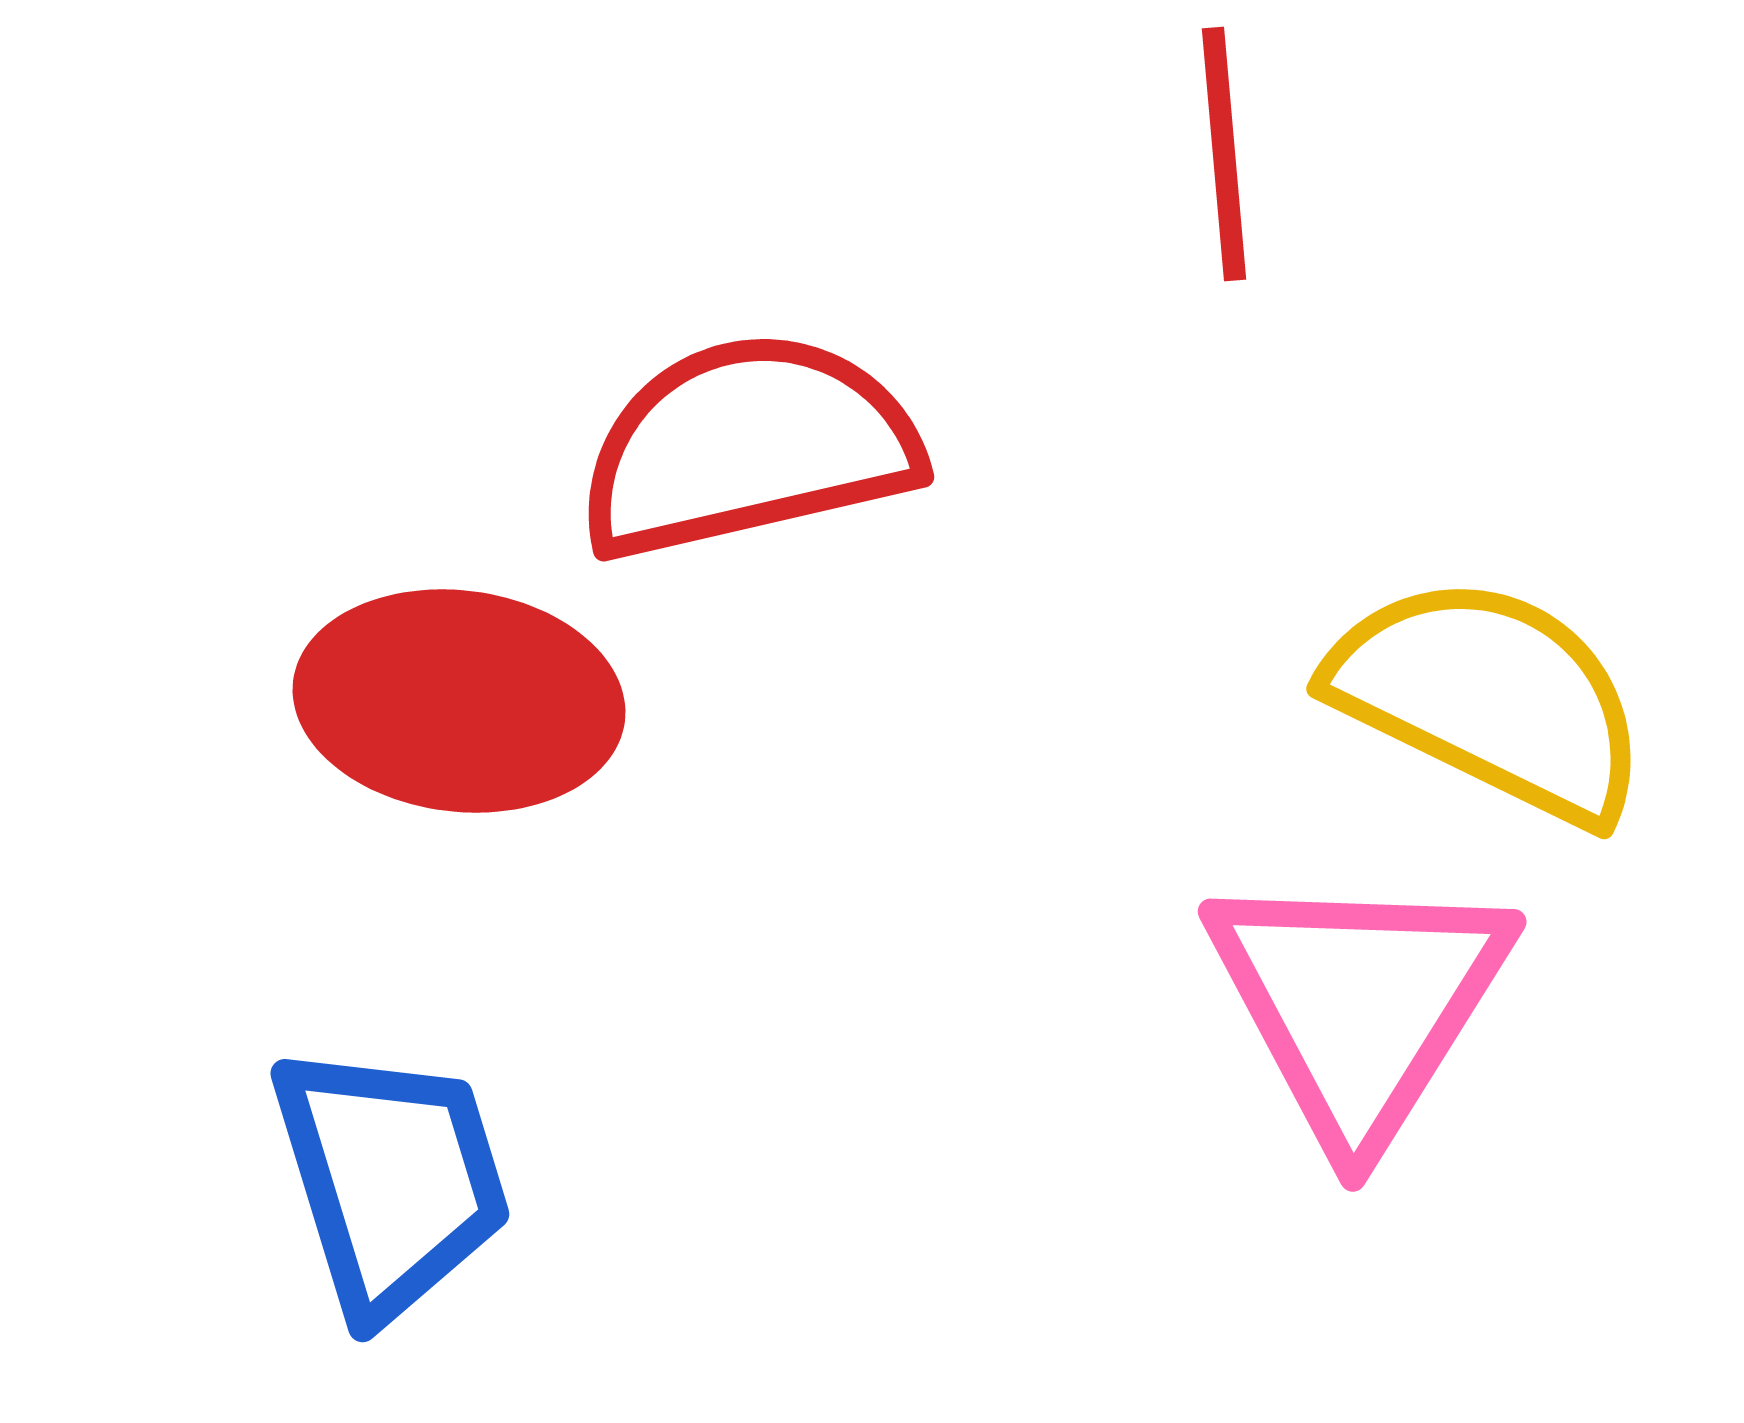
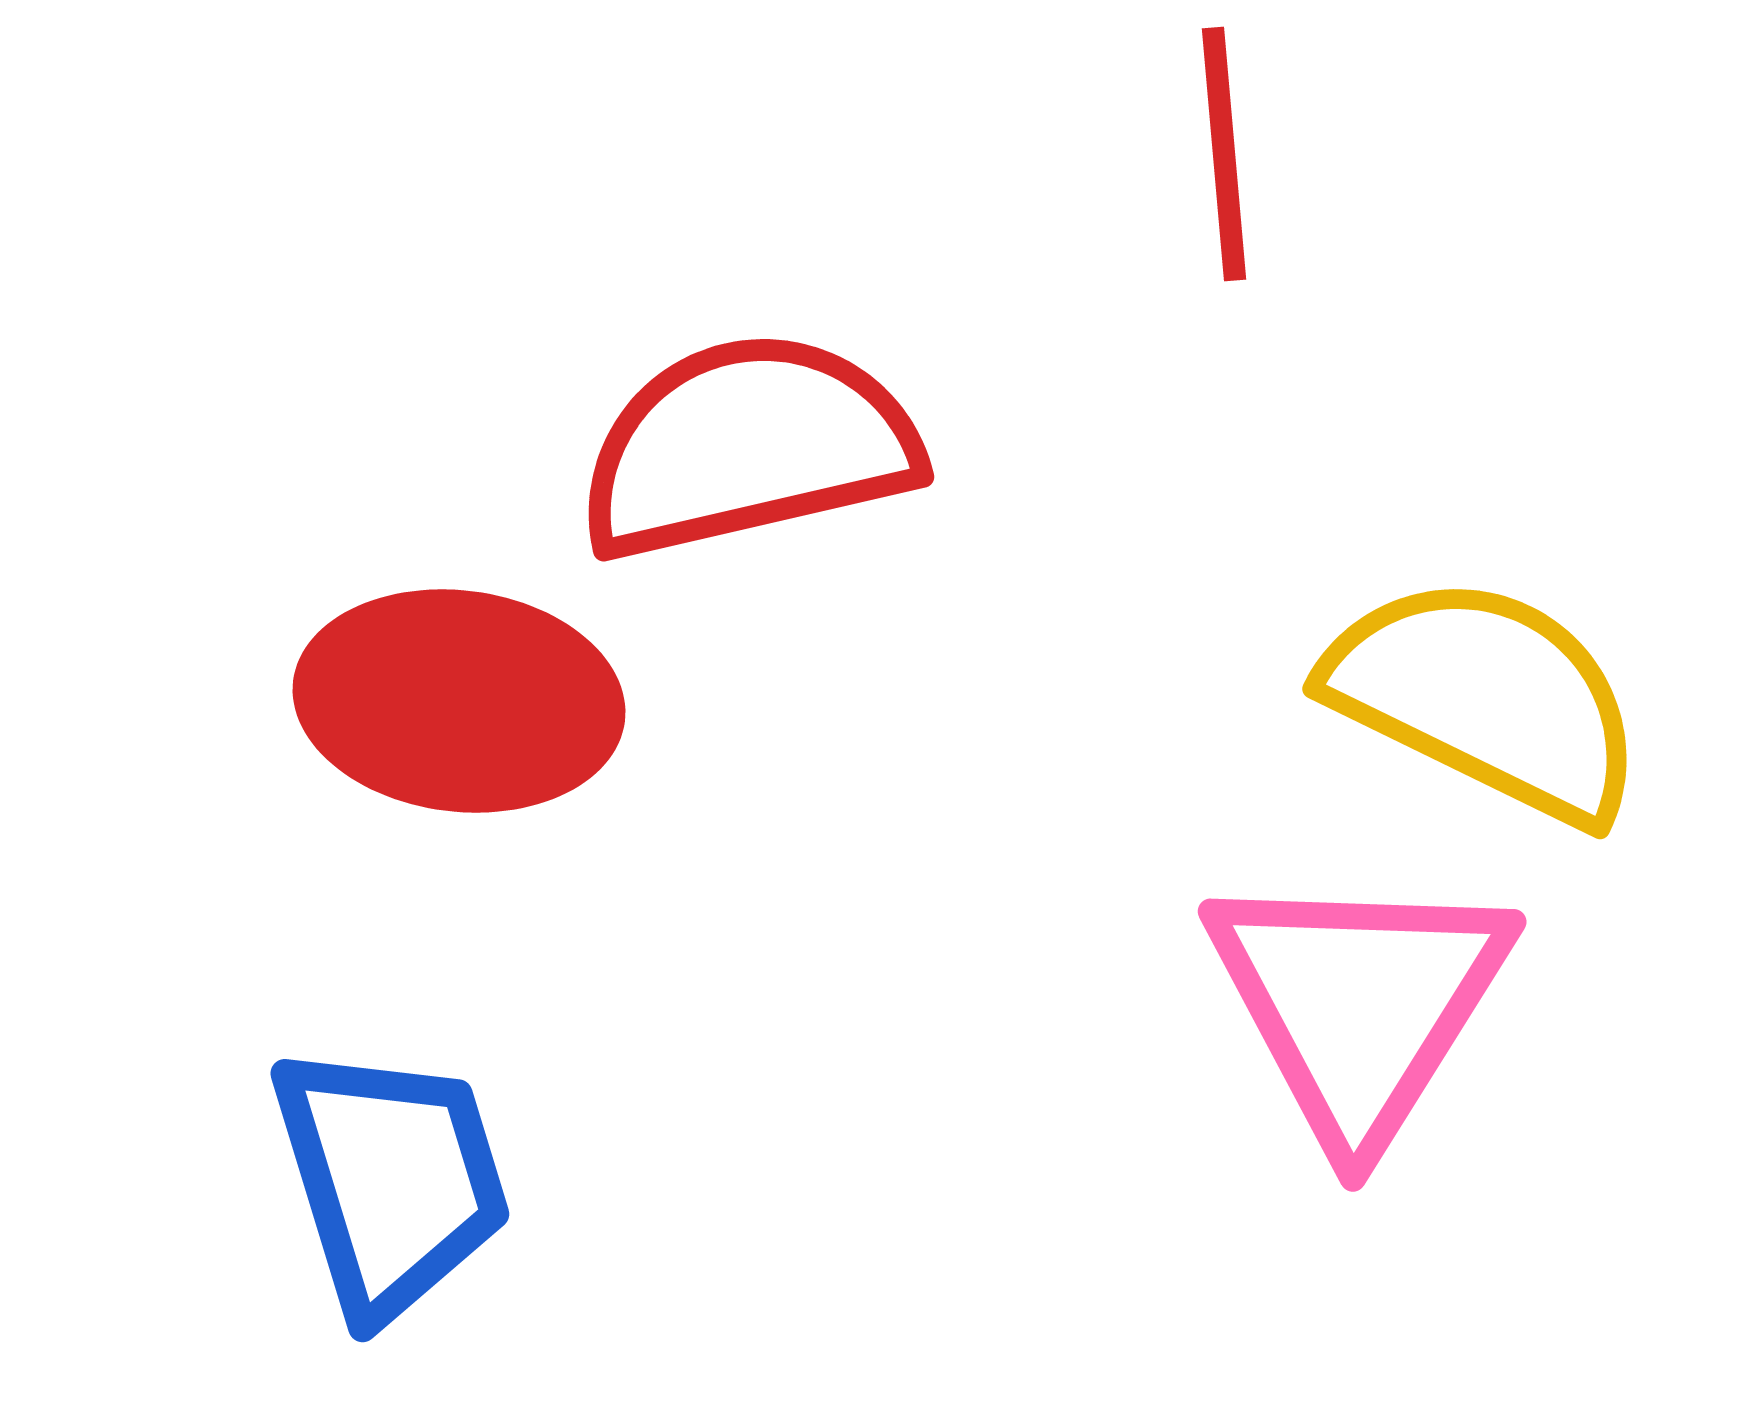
yellow semicircle: moved 4 px left
